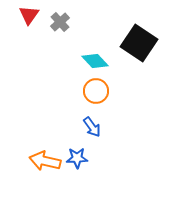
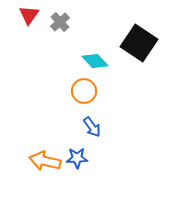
orange circle: moved 12 px left
